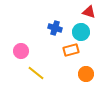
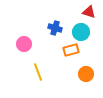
pink circle: moved 3 px right, 7 px up
yellow line: moved 2 px right, 1 px up; rotated 30 degrees clockwise
